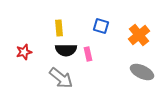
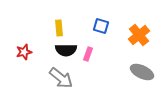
pink rectangle: rotated 32 degrees clockwise
